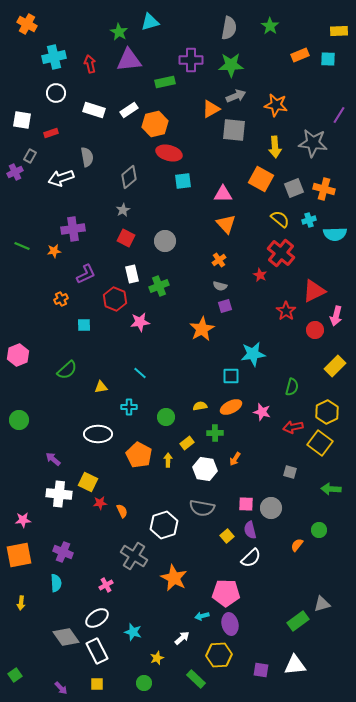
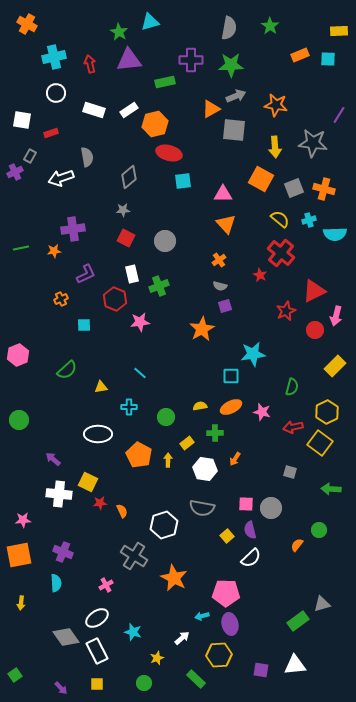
gray star at (123, 210): rotated 24 degrees clockwise
green line at (22, 246): moved 1 px left, 2 px down; rotated 35 degrees counterclockwise
red star at (286, 311): rotated 12 degrees clockwise
